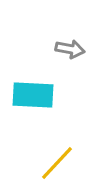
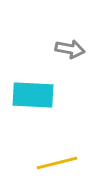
yellow line: rotated 33 degrees clockwise
